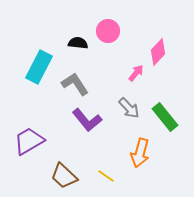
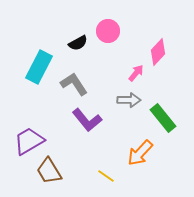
black semicircle: rotated 144 degrees clockwise
gray L-shape: moved 1 px left
gray arrow: moved 8 px up; rotated 45 degrees counterclockwise
green rectangle: moved 2 px left, 1 px down
orange arrow: rotated 28 degrees clockwise
brown trapezoid: moved 15 px left, 5 px up; rotated 16 degrees clockwise
